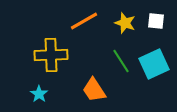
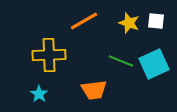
yellow star: moved 4 px right
yellow cross: moved 2 px left
green line: rotated 35 degrees counterclockwise
orange trapezoid: rotated 64 degrees counterclockwise
